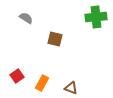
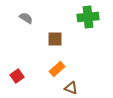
green cross: moved 8 px left
brown square: rotated 14 degrees counterclockwise
orange rectangle: moved 15 px right, 14 px up; rotated 21 degrees clockwise
